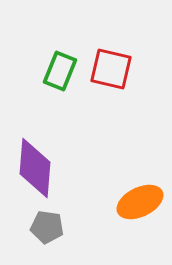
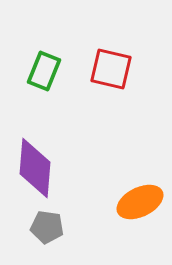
green rectangle: moved 16 px left
